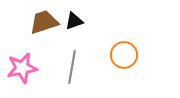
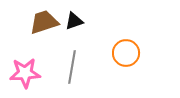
orange circle: moved 2 px right, 2 px up
pink star: moved 3 px right, 5 px down; rotated 8 degrees clockwise
